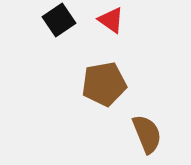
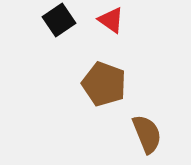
brown pentagon: rotated 30 degrees clockwise
